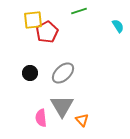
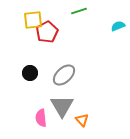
cyan semicircle: rotated 80 degrees counterclockwise
gray ellipse: moved 1 px right, 2 px down
